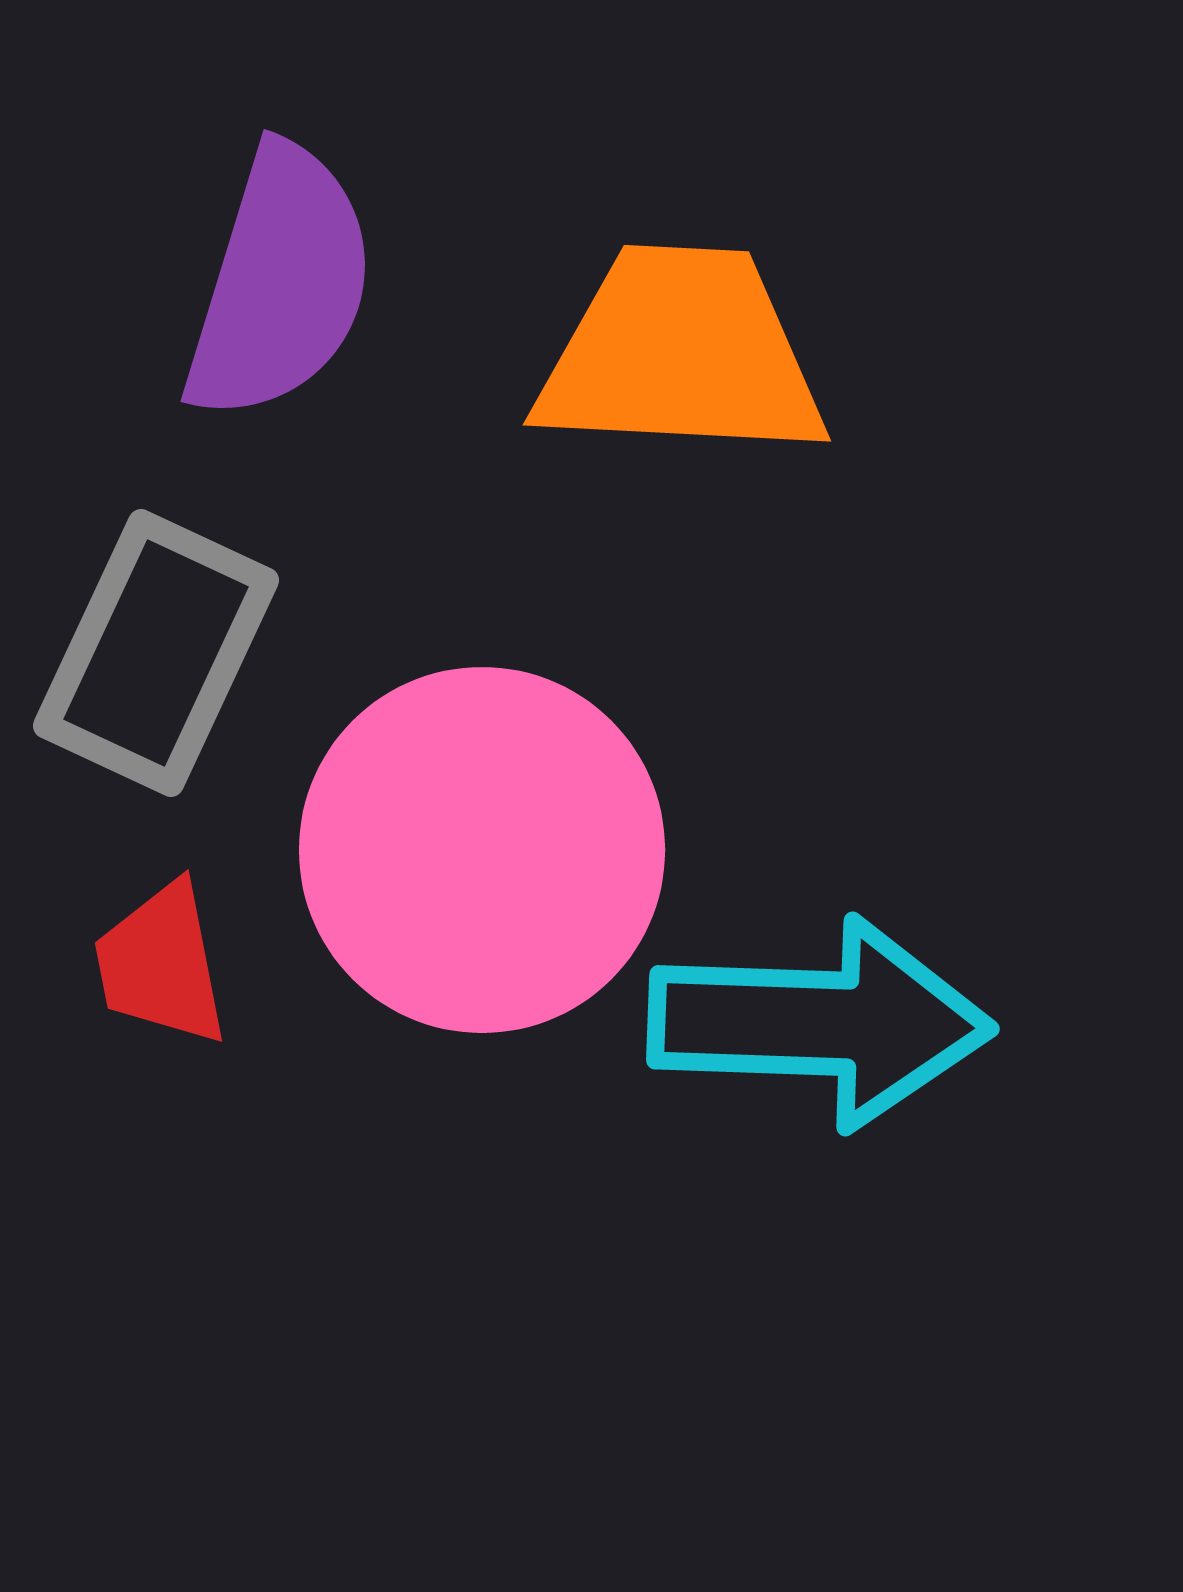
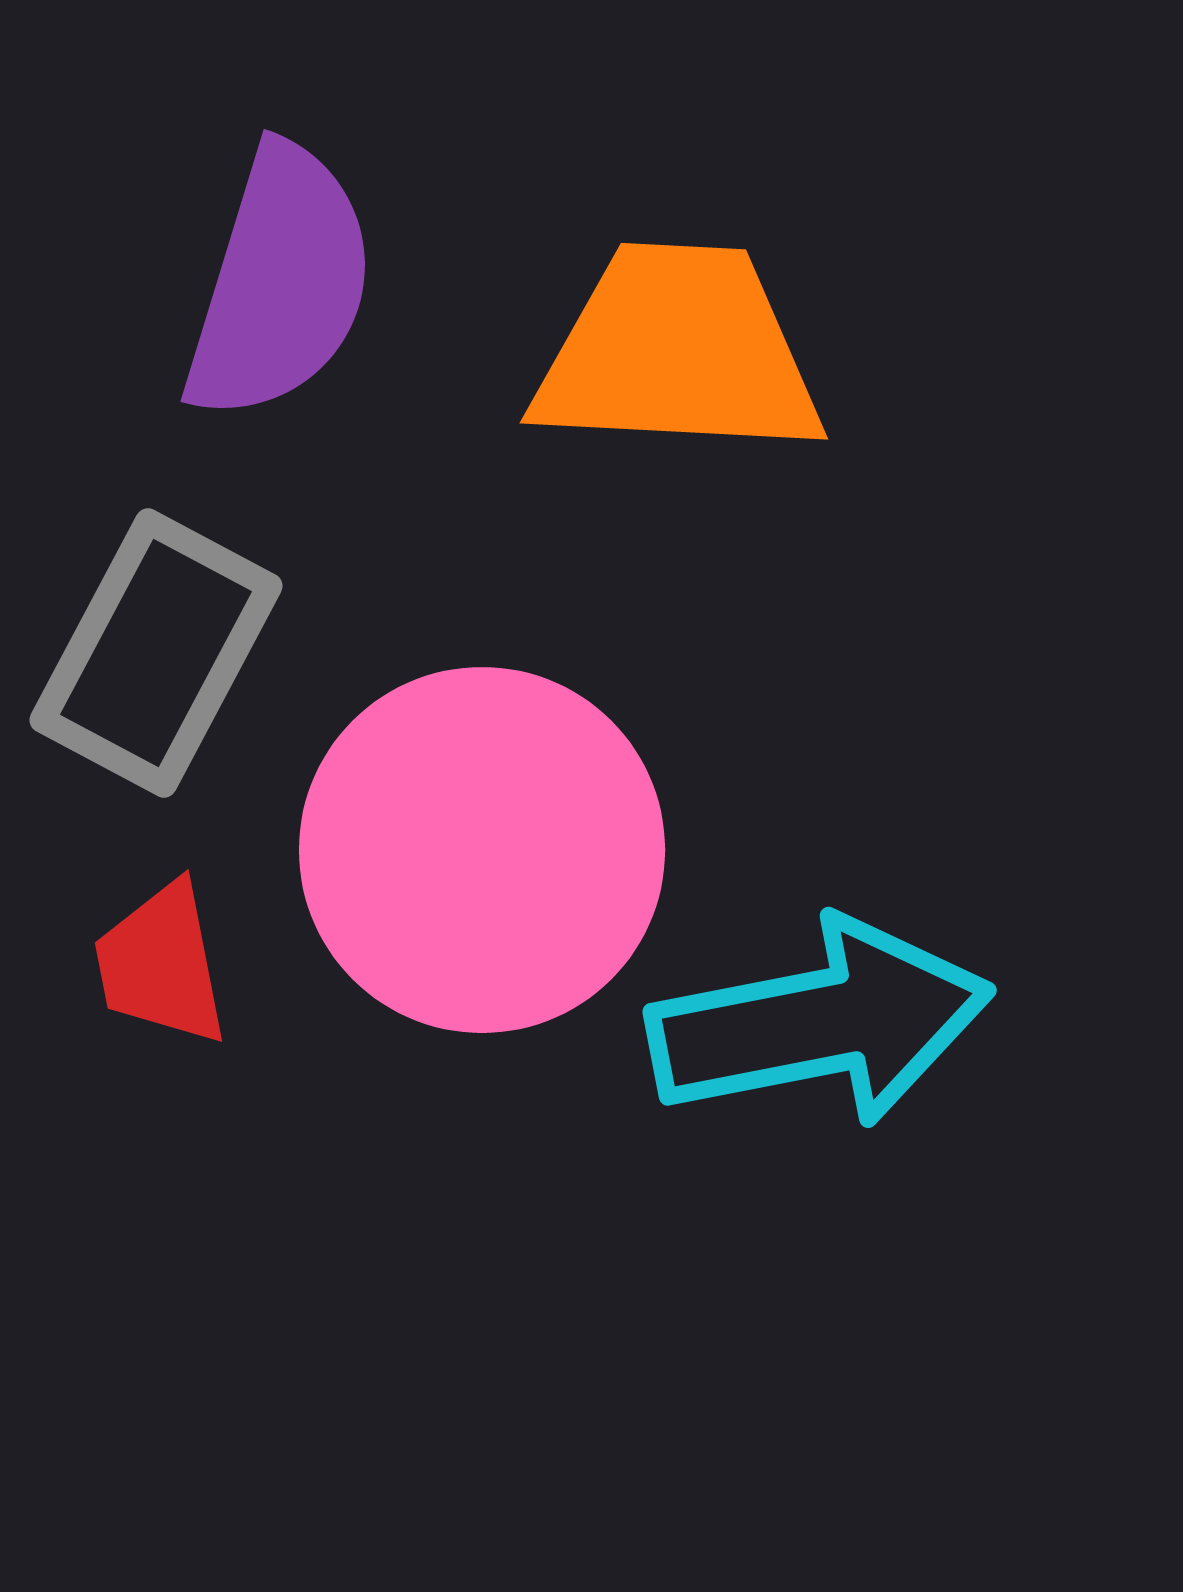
orange trapezoid: moved 3 px left, 2 px up
gray rectangle: rotated 3 degrees clockwise
cyan arrow: rotated 13 degrees counterclockwise
